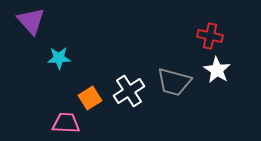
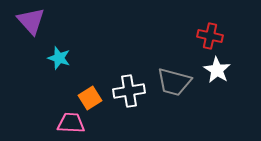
cyan star: rotated 20 degrees clockwise
white cross: rotated 24 degrees clockwise
pink trapezoid: moved 5 px right
